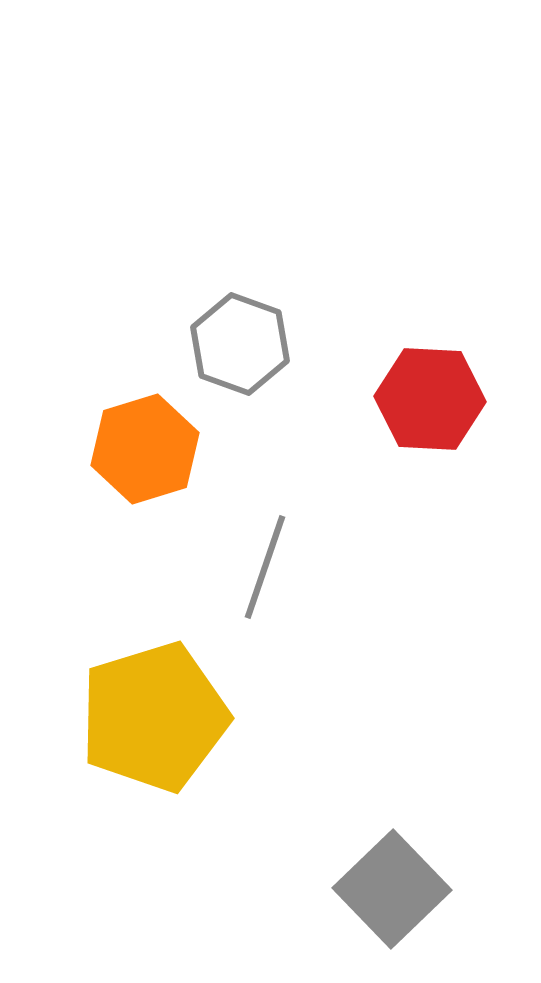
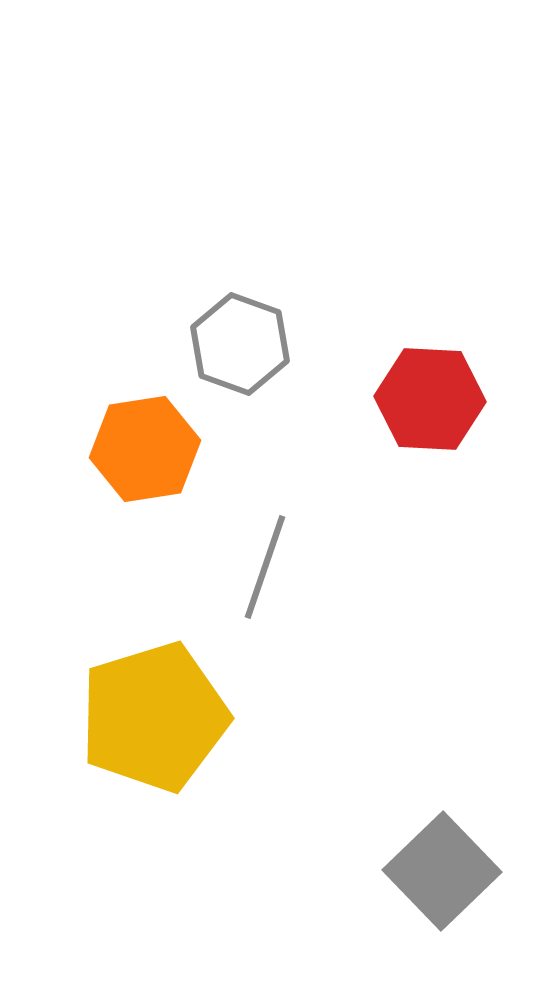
orange hexagon: rotated 8 degrees clockwise
gray square: moved 50 px right, 18 px up
